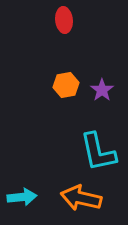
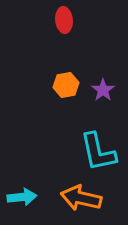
purple star: moved 1 px right
